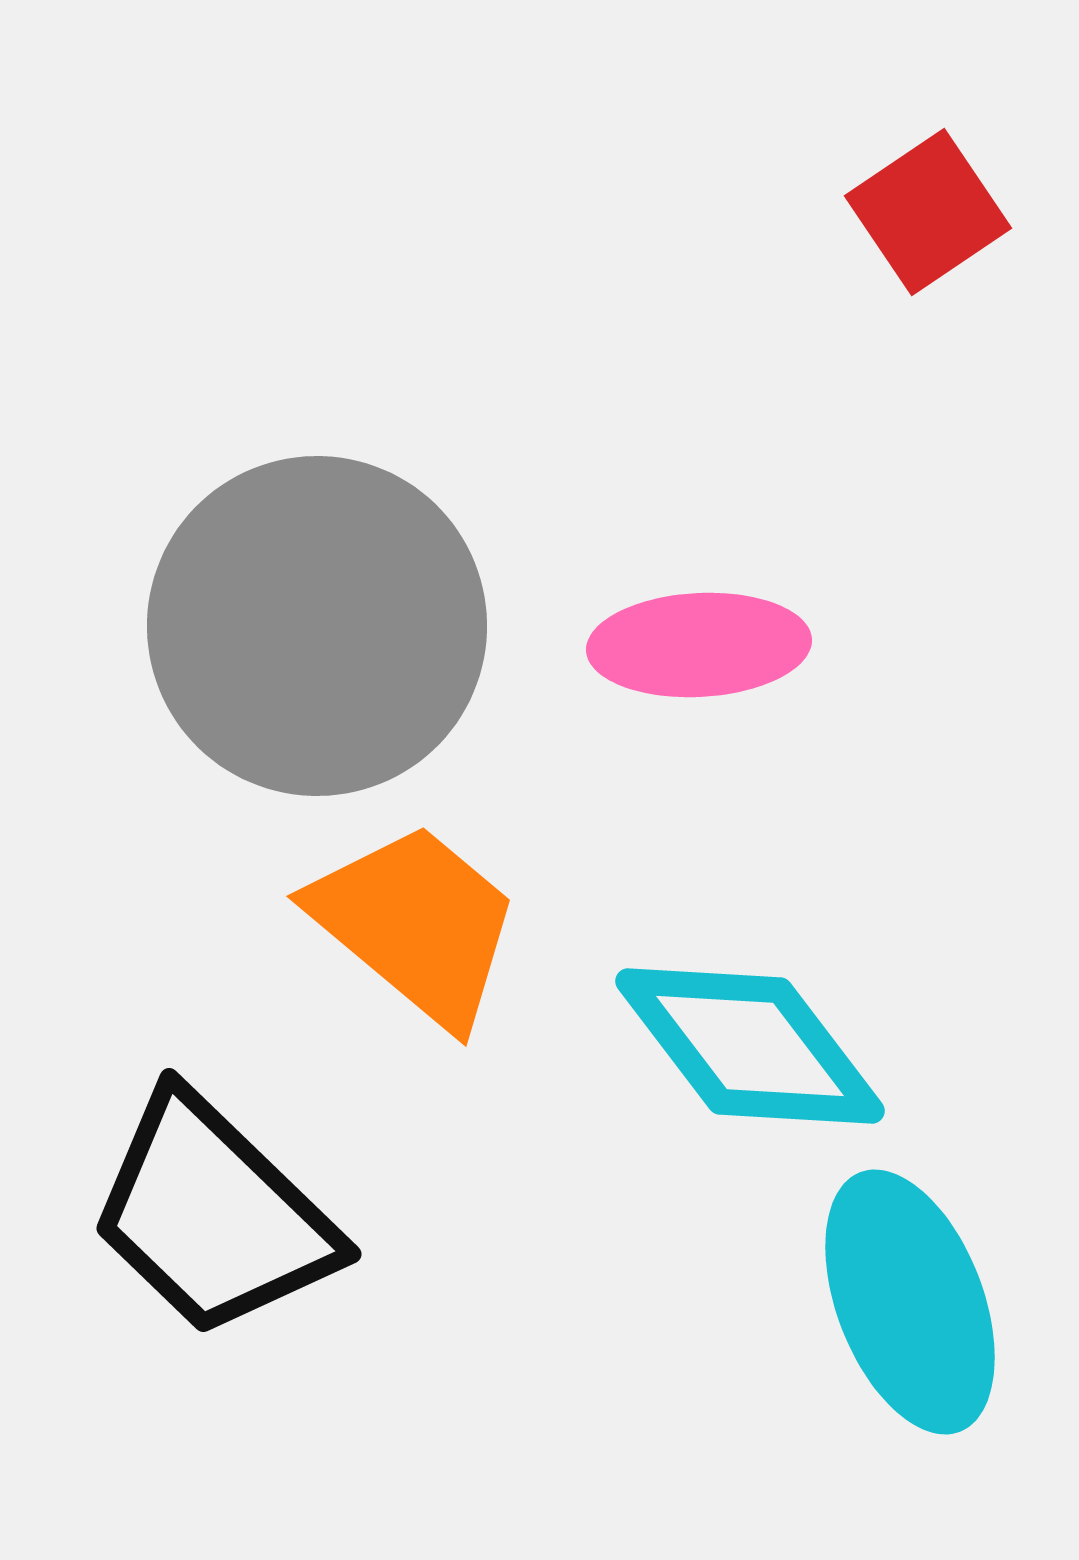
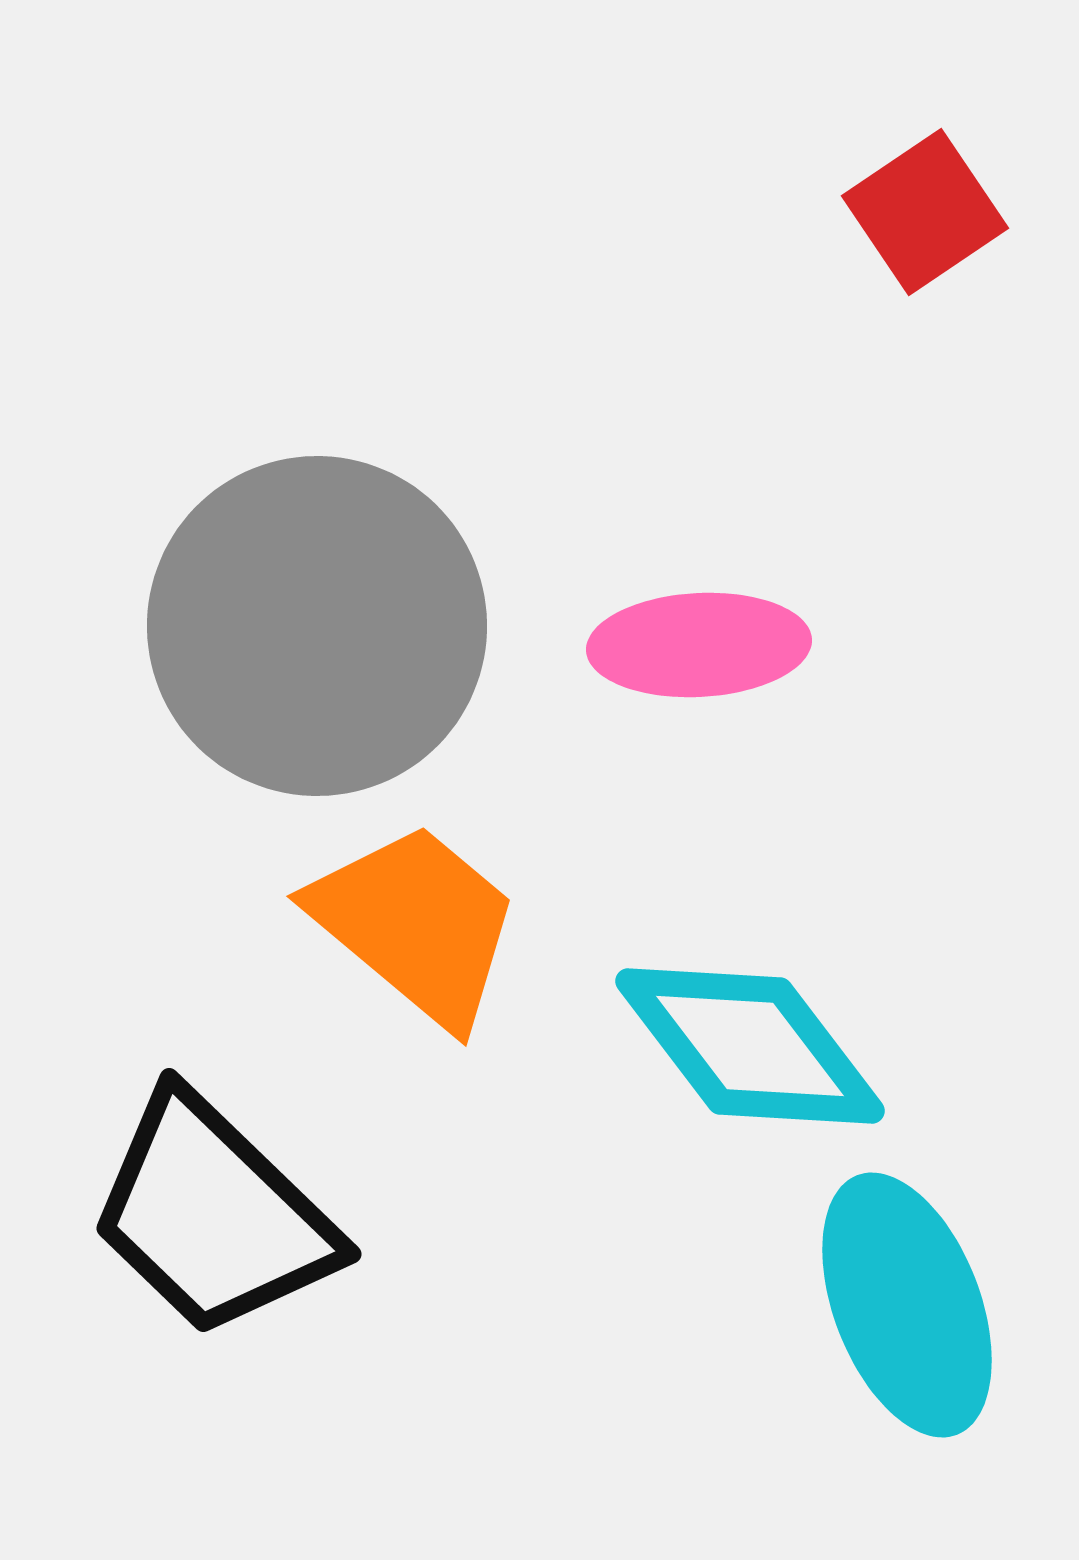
red square: moved 3 px left
cyan ellipse: moved 3 px left, 3 px down
